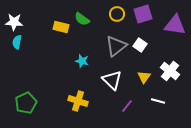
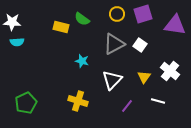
white star: moved 2 px left
cyan semicircle: rotated 104 degrees counterclockwise
gray triangle: moved 2 px left, 2 px up; rotated 10 degrees clockwise
white triangle: rotated 30 degrees clockwise
